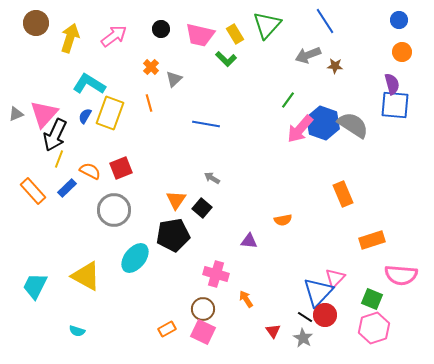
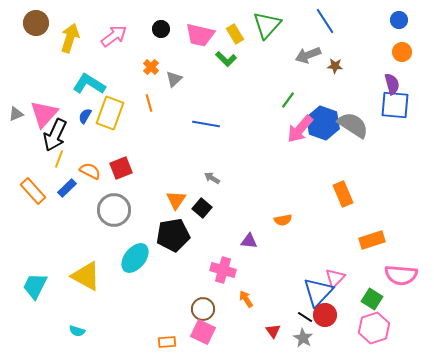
pink cross at (216, 274): moved 7 px right, 4 px up
green square at (372, 299): rotated 10 degrees clockwise
orange rectangle at (167, 329): moved 13 px down; rotated 24 degrees clockwise
